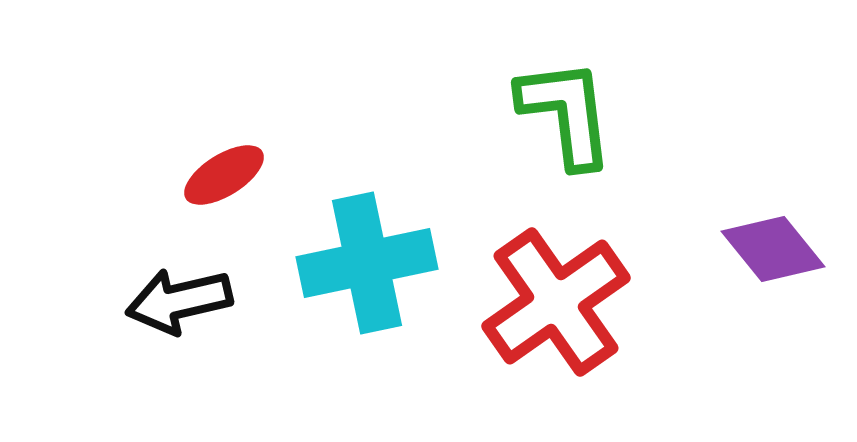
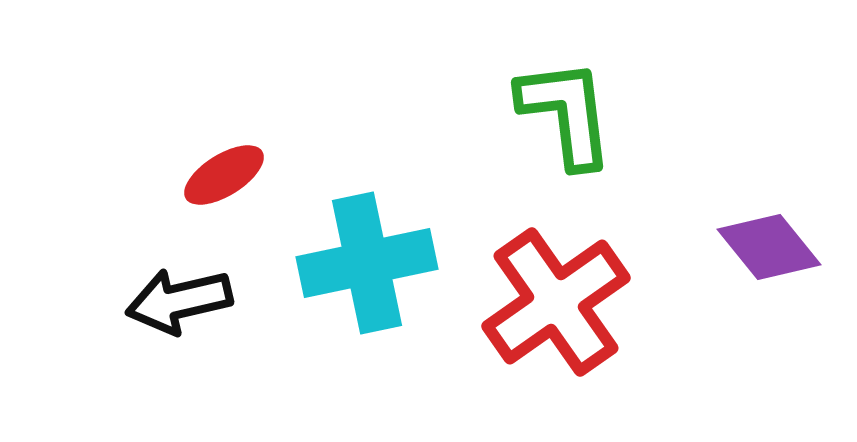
purple diamond: moved 4 px left, 2 px up
